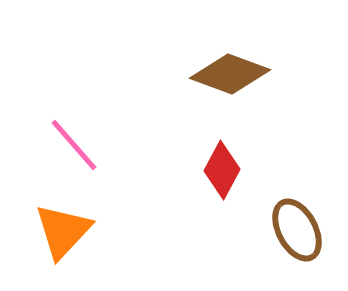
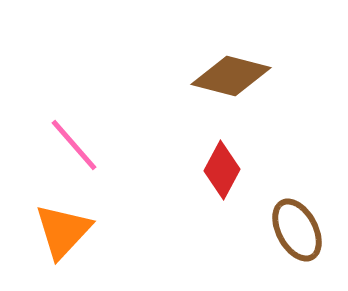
brown diamond: moved 1 px right, 2 px down; rotated 6 degrees counterclockwise
